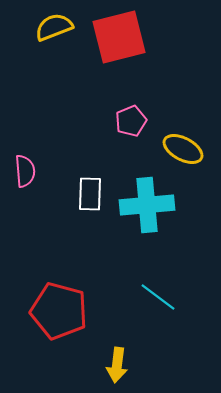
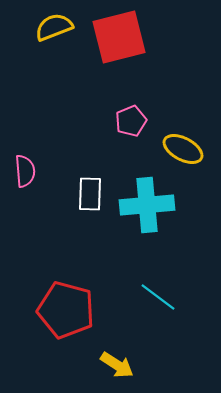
red pentagon: moved 7 px right, 1 px up
yellow arrow: rotated 64 degrees counterclockwise
